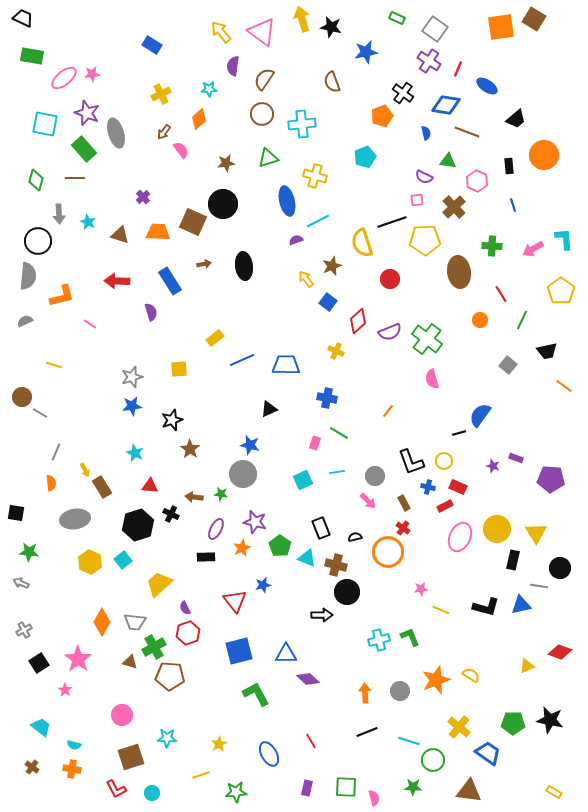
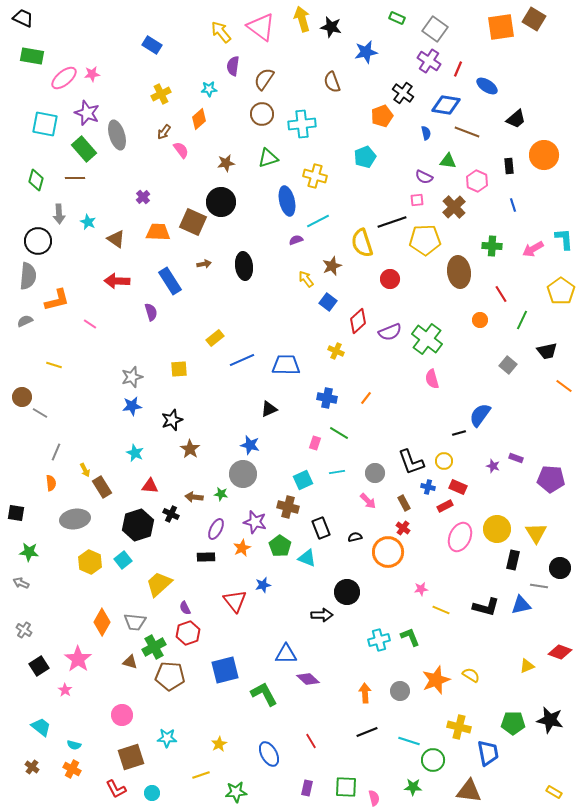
pink triangle at (262, 32): moved 1 px left, 5 px up
gray ellipse at (116, 133): moved 1 px right, 2 px down
black circle at (223, 204): moved 2 px left, 2 px up
brown triangle at (120, 235): moved 4 px left, 4 px down; rotated 18 degrees clockwise
orange L-shape at (62, 296): moved 5 px left, 4 px down
orange line at (388, 411): moved 22 px left, 13 px up
gray circle at (375, 476): moved 3 px up
brown cross at (336, 565): moved 48 px left, 58 px up
gray cross at (24, 630): rotated 28 degrees counterclockwise
blue square at (239, 651): moved 14 px left, 19 px down
black square at (39, 663): moved 3 px down
green L-shape at (256, 694): moved 8 px right
yellow cross at (459, 727): rotated 25 degrees counterclockwise
blue trapezoid at (488, 753): rotated 44 degrees clockwise
orange cross at (72, 769): rotated 18 degrees clockwise
